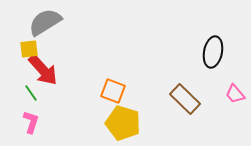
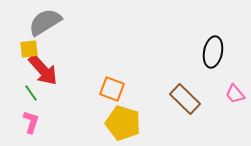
orange square: moved 1 px left, 2 px up
